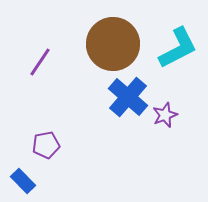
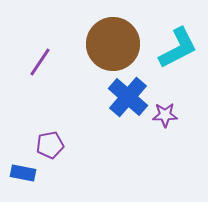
purple star: rotated 20 degrees clockwise
purple pentagon: moved 4 px right
blue rectangle: moved 8 px up; rotated 35 degrees counterclockwise
